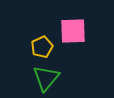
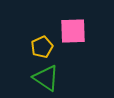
green triangle: rotated 36 degrees counterclockwise
